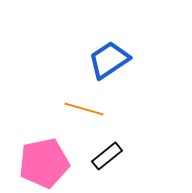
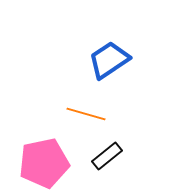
orange line: moved 2 px right, 5 px down
